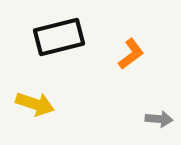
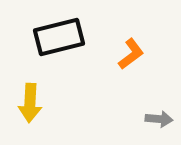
yellow arrow: moved 5 px left, 1 px up; rotated 75 degrees clockwise
